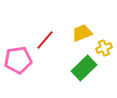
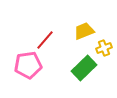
yellow trapezoid: moved 2 px right, 2 px up
pink pentagon: moved 10 px right, 5 px down
